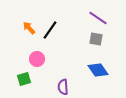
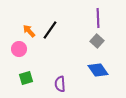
purple line: rotated 54 degrees clockwise
orange arrow: moved 3 px down
gray square: moved 1 px right, 2 px down; rotated 32 degrees clockwise
pink circle: moved 18 px left, 10 px up
green square: moved 2 px right, 1 px up
purple semicircle: moved 3 px left, 3 px up
